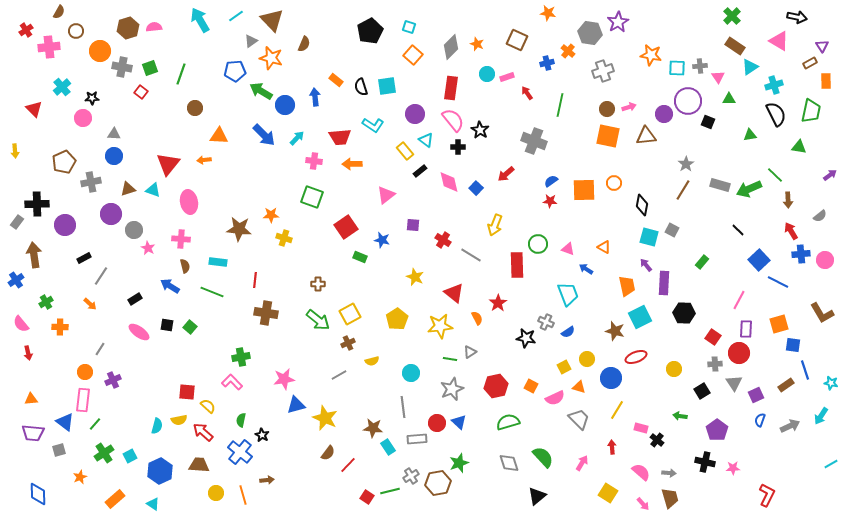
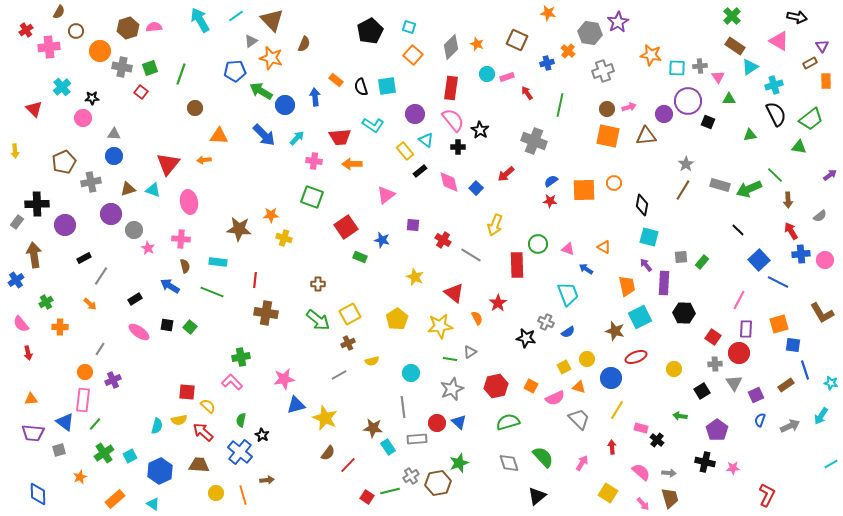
green trapezoid at (811, 111): moved 8 px down; rotated 40 degrees clockwise
gray square at (672, 230): moved 9 px right, 27 px down; rotated 32 degrees counterclockwise
